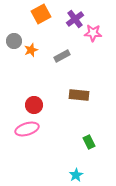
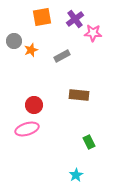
orange square: moved 1 px right, 3 px down; rotated 18 degrees clockwise
